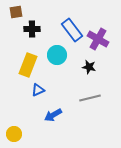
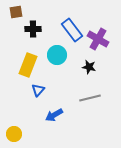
black cross: moved 1 px right
blue triangle: rotated 24 degrees counterclockwise
blue arrow: moved 1 px right
